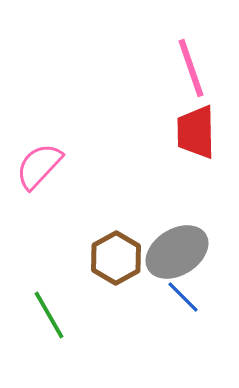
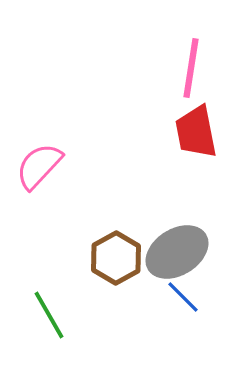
pink line: rotated 28 degrees clockwise
red trapezoid: rotated 10 degrees counterclockwise
